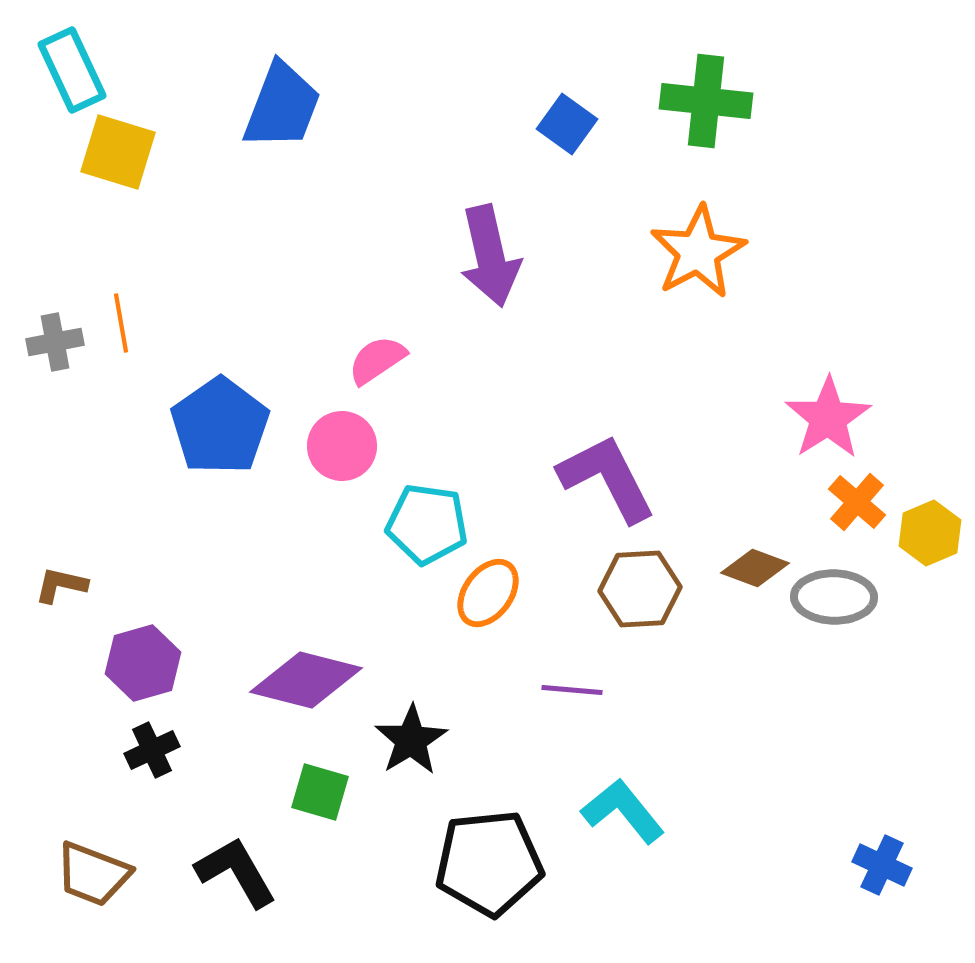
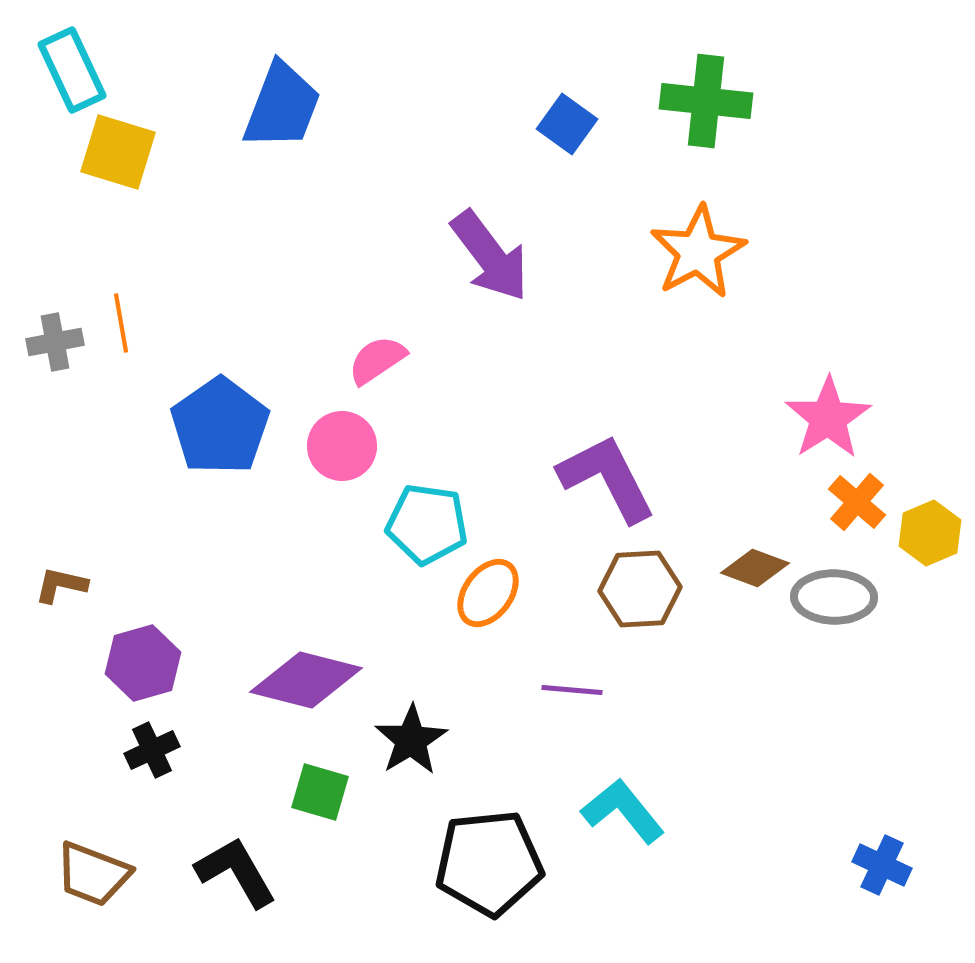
purple arrow: rotated 24 degrees counterclockwise
